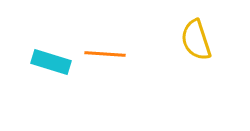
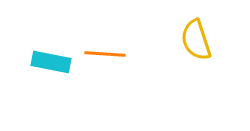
cyan rectangle: rotated 6 degrees counterclockwise
